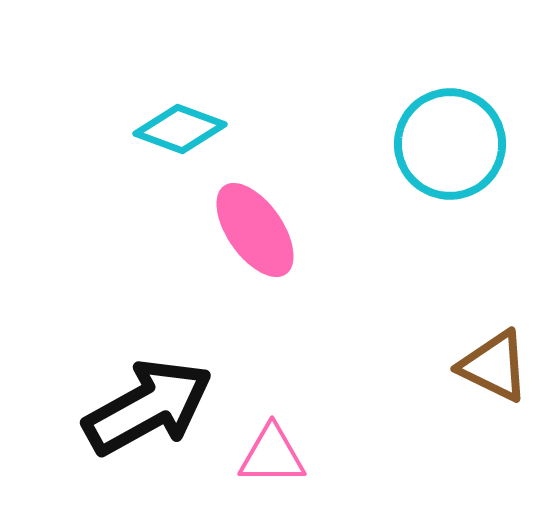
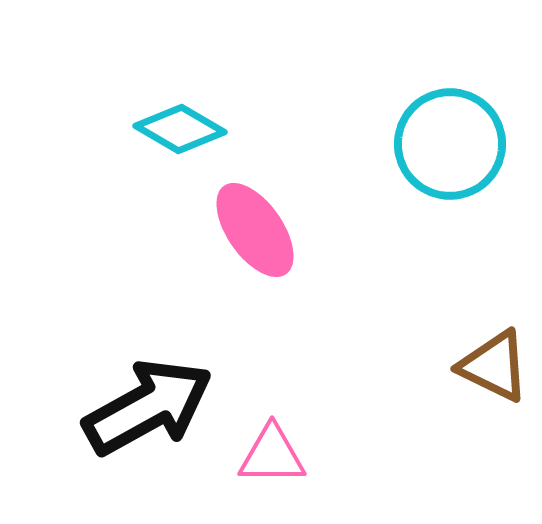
cyan diamond: rotated 10 degrees clockwise
